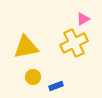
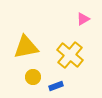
yellow cross: moved 4 px left, 12 px down; rotated 24 degrees counterclockwise
